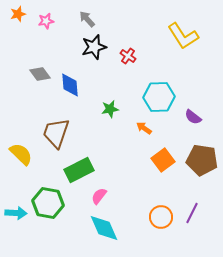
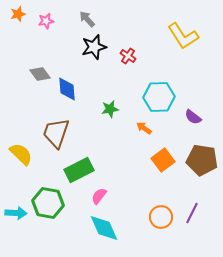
blue diamond: moved 3 px left, 4 px down
